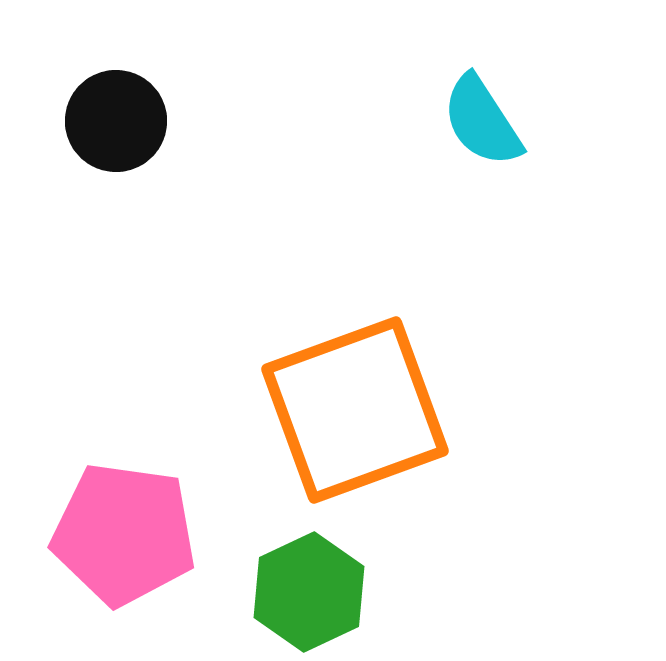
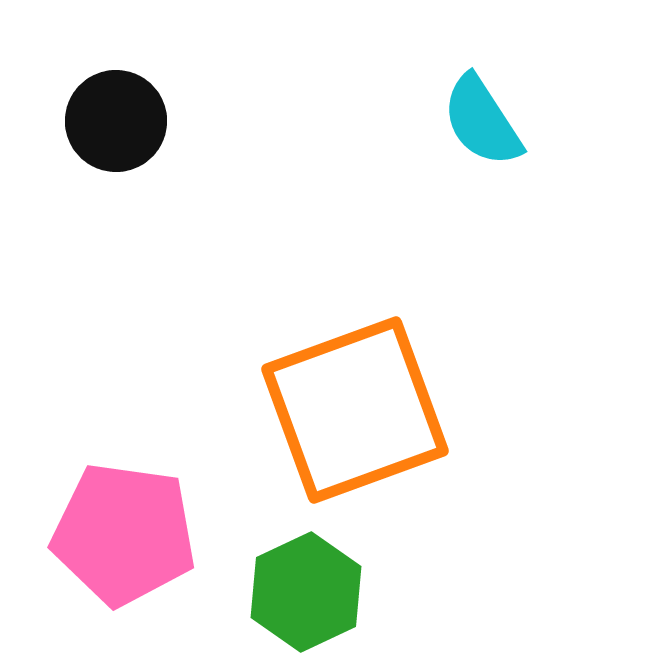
green hexagon: moved 3 px left
